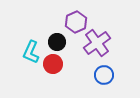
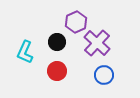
purple cross: rotated 12 degrees counterclockwise
cyan L-shape: moved 6 px left
red circle: moved 4 px right, 7 px down
